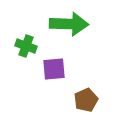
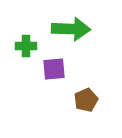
green arrow: moved 2 px right, 5 px down
green cross: rotated 20 degrees counterclockwise
